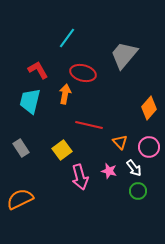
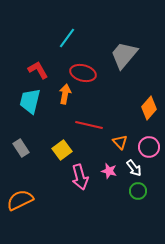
orange semicircle: moved 1 px down
